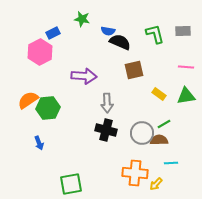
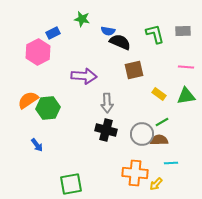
pink hexagon: moved 2 px left
green line: moved 2 px left, 2 px up
gray circle: moved 1 px down
blue arrow: moved 2 px left, 2 px down; rotated 16 degrees counterclockwise
